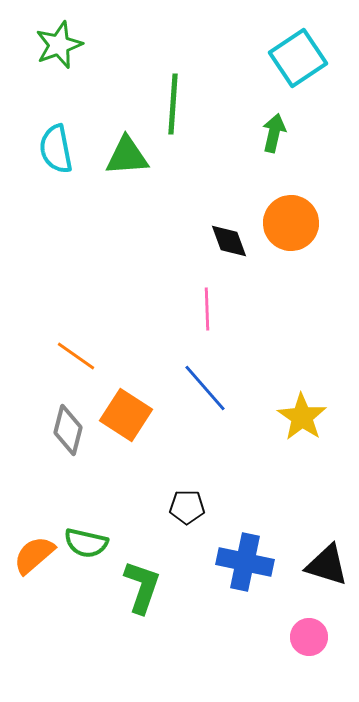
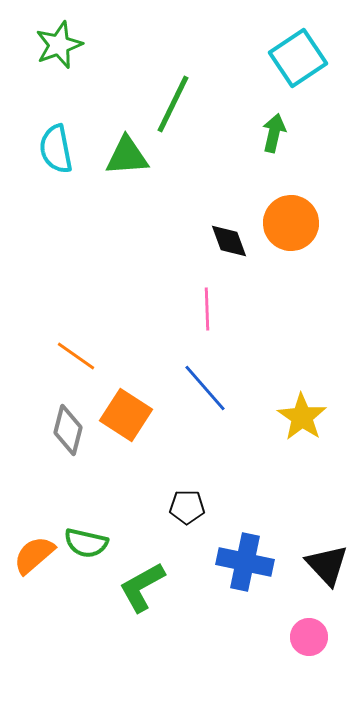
green line: rotated 22 degrees clockwise
black triangle: rotated 30 degrees clockwise
green L-shape: rotated 138 degrees counterclockwise
